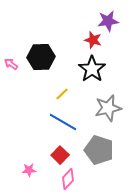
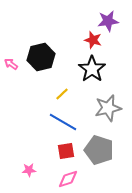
black hexagon: rotated 12 degrees counterclockwise
red square: moved 6 px right, 4 px up; rotated 36 degrees clockwise
pink diamond: rotated 30 degrees clockwise
